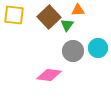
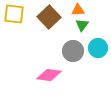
yellow square: moved 1 px up
green triangle: moved 15 px right
